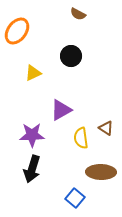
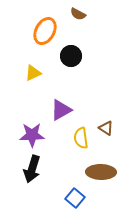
orange ellipse: moved 28 px right; rotated 8 degrees counterclockwise
